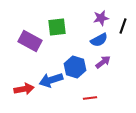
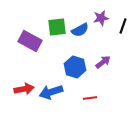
blue semicircle: moved 19 px left, 10 px up
blue arrow: moved 12 px down
